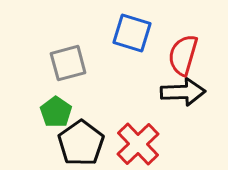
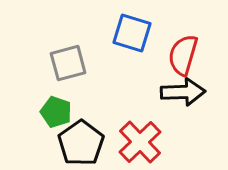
green pentagon: rotated 16 degrees counterclockwise
red cross: moved 2 px right, 2 px up
